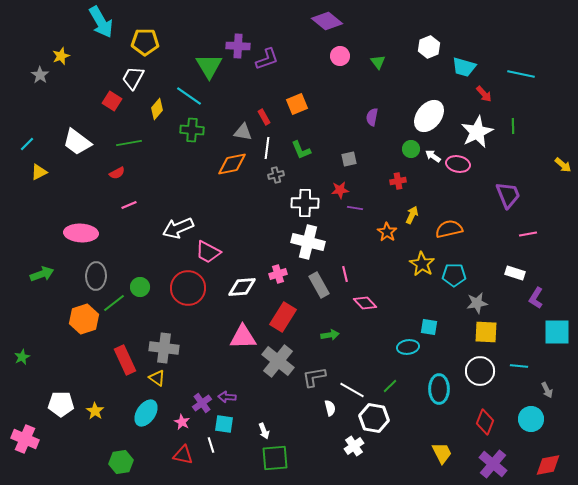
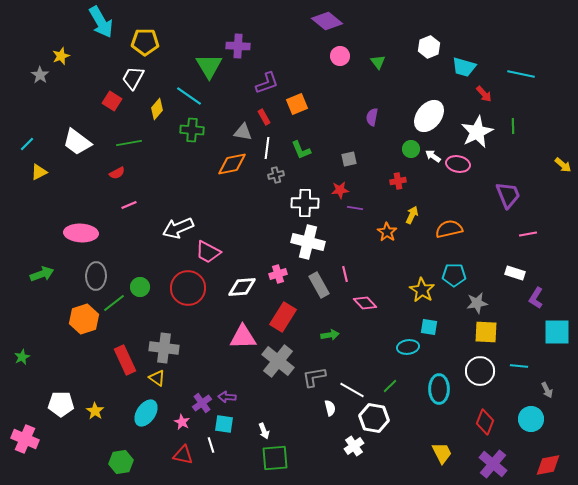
purple L-shape at (267, 59): moved 24 px down
yellow star at (422, 264): moved 26 px down
